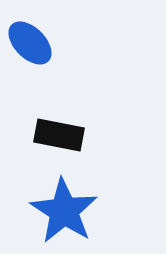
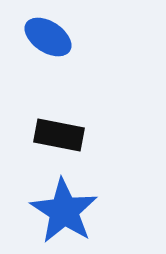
blue ellipse: moved 18 px right, 6 px up; rotated 12 degrees counterclockwise
